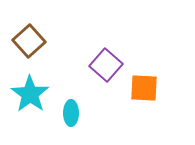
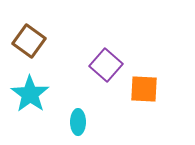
brown square: rotated 12 degrees counterclockwise
orange square: moved 1 px down
cyan ellipse: moved 7 px right, 9 px down
